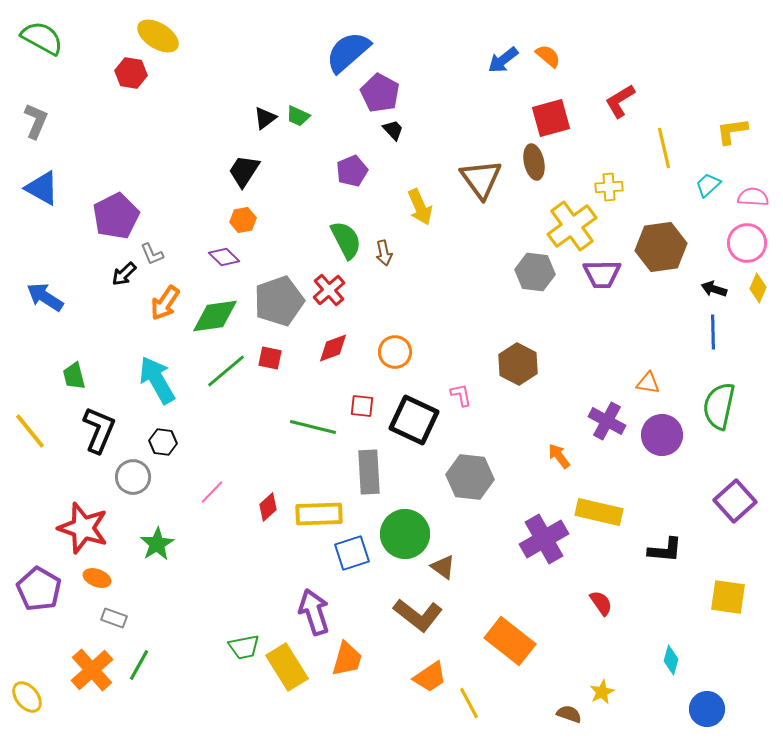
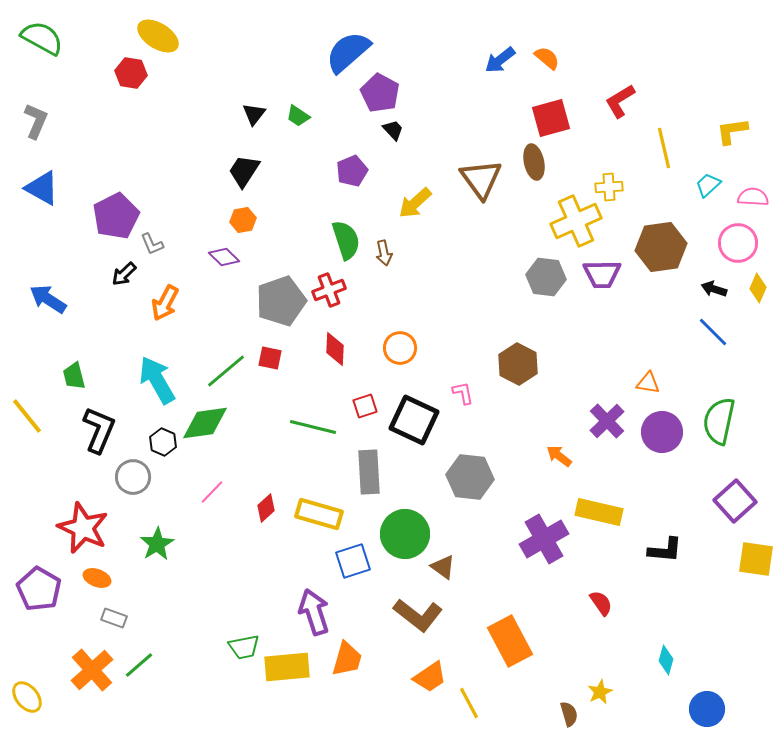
orange semicircle at (548, 56): moved 1 px left, 2 px down
blue arrow at (503, 60): moved 3 px left
green trapezoid at (298, 116): rotated 10 degrees clockwise
black triangle at (265, 118): moved 11 px left, 4 px up; rotated 15 degrees counterclockwise
yellow arrow at (420, 207): moved 5 px left, 4 px up; rotated 72 degrees clockwise
yellow cross at (572, 226): moved 4 px right, 5 px up; rotated 12 degrees clockwise
green semicircle at (346, 240): rotated 9 degrees clockwise
pink circle at (747, 243): moved 9 px left
gray L-shape at (152, 254): moved 10 px up
gray hexagon at (535, 272): moved 11 px right, 5 px down
red cross at (329, 290): rotated 20 degrees clockwise
blue arrow at (45, 297): moved 3 px right, 2 px down
gray pentagon at (279, 301): moved 2 px right
orange arrow at (165, 303): rotated 6 degrees counterclockwise
green diamond at (215, 316): moved 10 px left, 107 px down
blue line at (713, 332): rotated 44 degrees counterclockwise
red diamond at (333, 348): moved 2 px right, 1 px down; rotated 68 degrees counterclockwise
orange circle at (395, 352): moved 5 px right, 4 px up
pink L-shape at (461, 395): moved 2 px right, 2 px up
red square at (362, 406): moved 3 px right; rotated 25 degrees counterclockwise
green semicircle at (719, 406): moved 15 px down
purple cross at (607, 421): rotated 18 degrees clockwise
yellow line at (30, 431): moved 3 px left, 15 px up
purple circle at (662, 435): moved 3 px up
black hexagon at (163, 442): rotated 16 degrees clockwise
orange arrow at (559, 456): rotated 16 degrees counterclockwise
red diamond at (268, 507): moved 2 px left, 1 px down
yellow rectangle at (319, 514): rotated 18 degrees clockwise
red star at (83, 528): rotated 6 degrees clockwise
blue square at (352, 553): moved 1 px right, 8 px down
yellow square at (728, 597): moved 28 px right, 38 px up
orange rectangle at (510, 641): rotated 24 degrees clockwise
cyan diamond at (671, 660): moved 5 px left
green line at (139, 665): rotated 20 degrees clockwise
yellow rectangle at (287, 667): rotated 63 degrees counterclockwise
yellow star at (602, 692): moved 2 px left
brown semicircle at (569, 714): rotated 55 degrees clockwise
